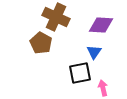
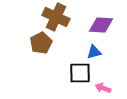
brown pentagon: rotated 15 degrees clockwise
blue triangle: rotated 42 degrees clockwise
black square: rotated 10 degrees clockwise
pink arrow: rotated 56 degrees counterclockwise
